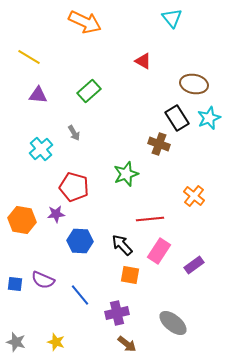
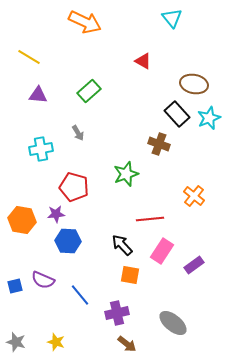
black rectangle: moved 4 px up; rotated 10 degrees counterclockwise
gray arrow: moved 4 px right
cyan cross: rotated 30 degrees clockwise
blue hexagon: moved 12 px left
pink rectangle: moved 3 px right
blue square: moved 2 px down; rotated 21 degrees counterclockwise
